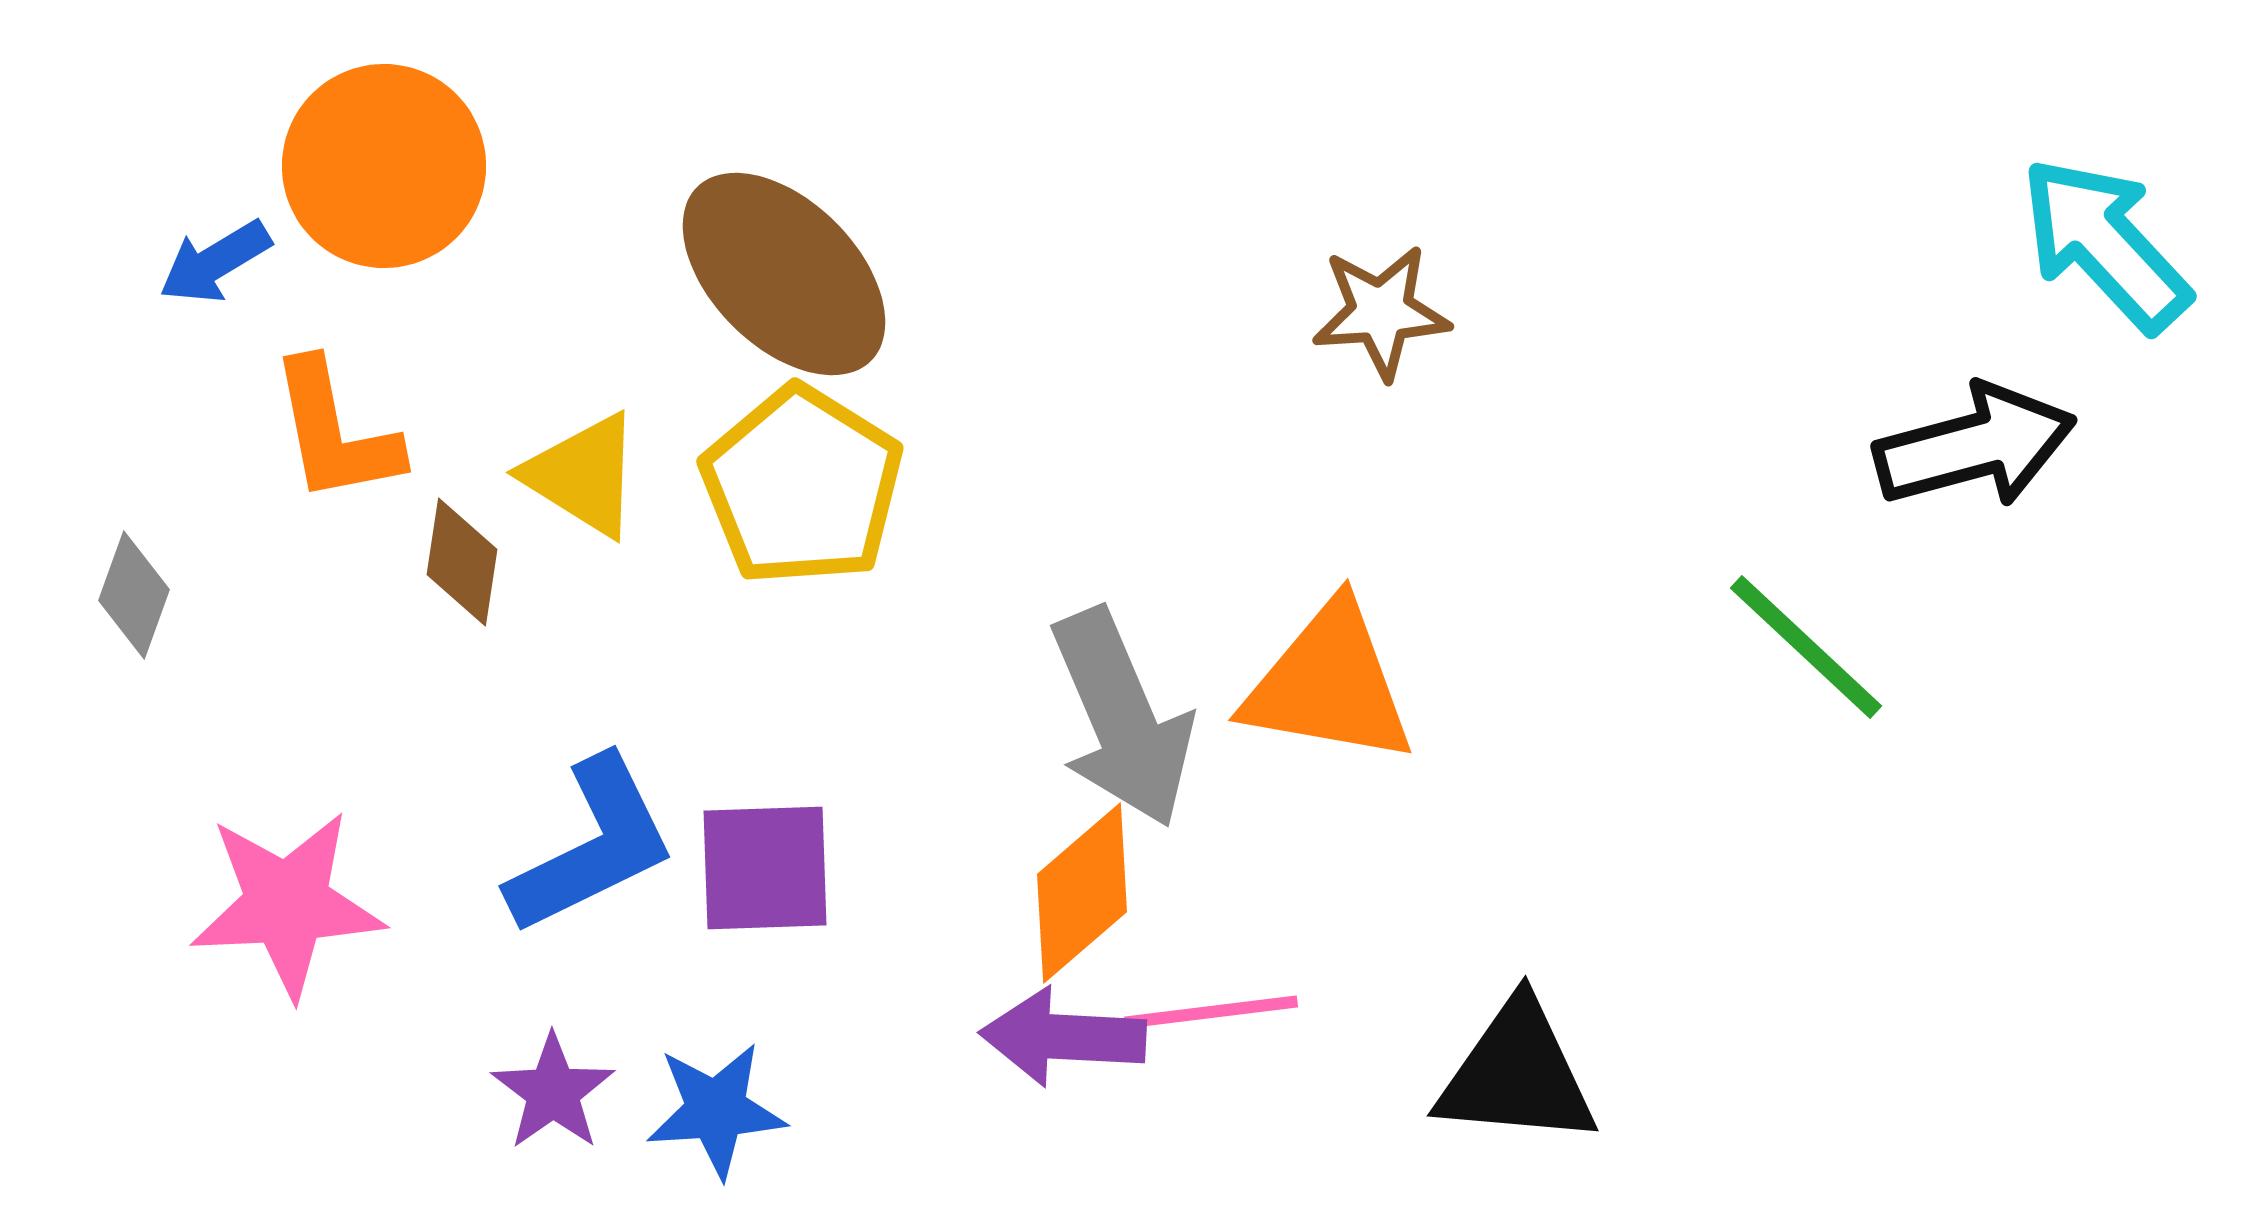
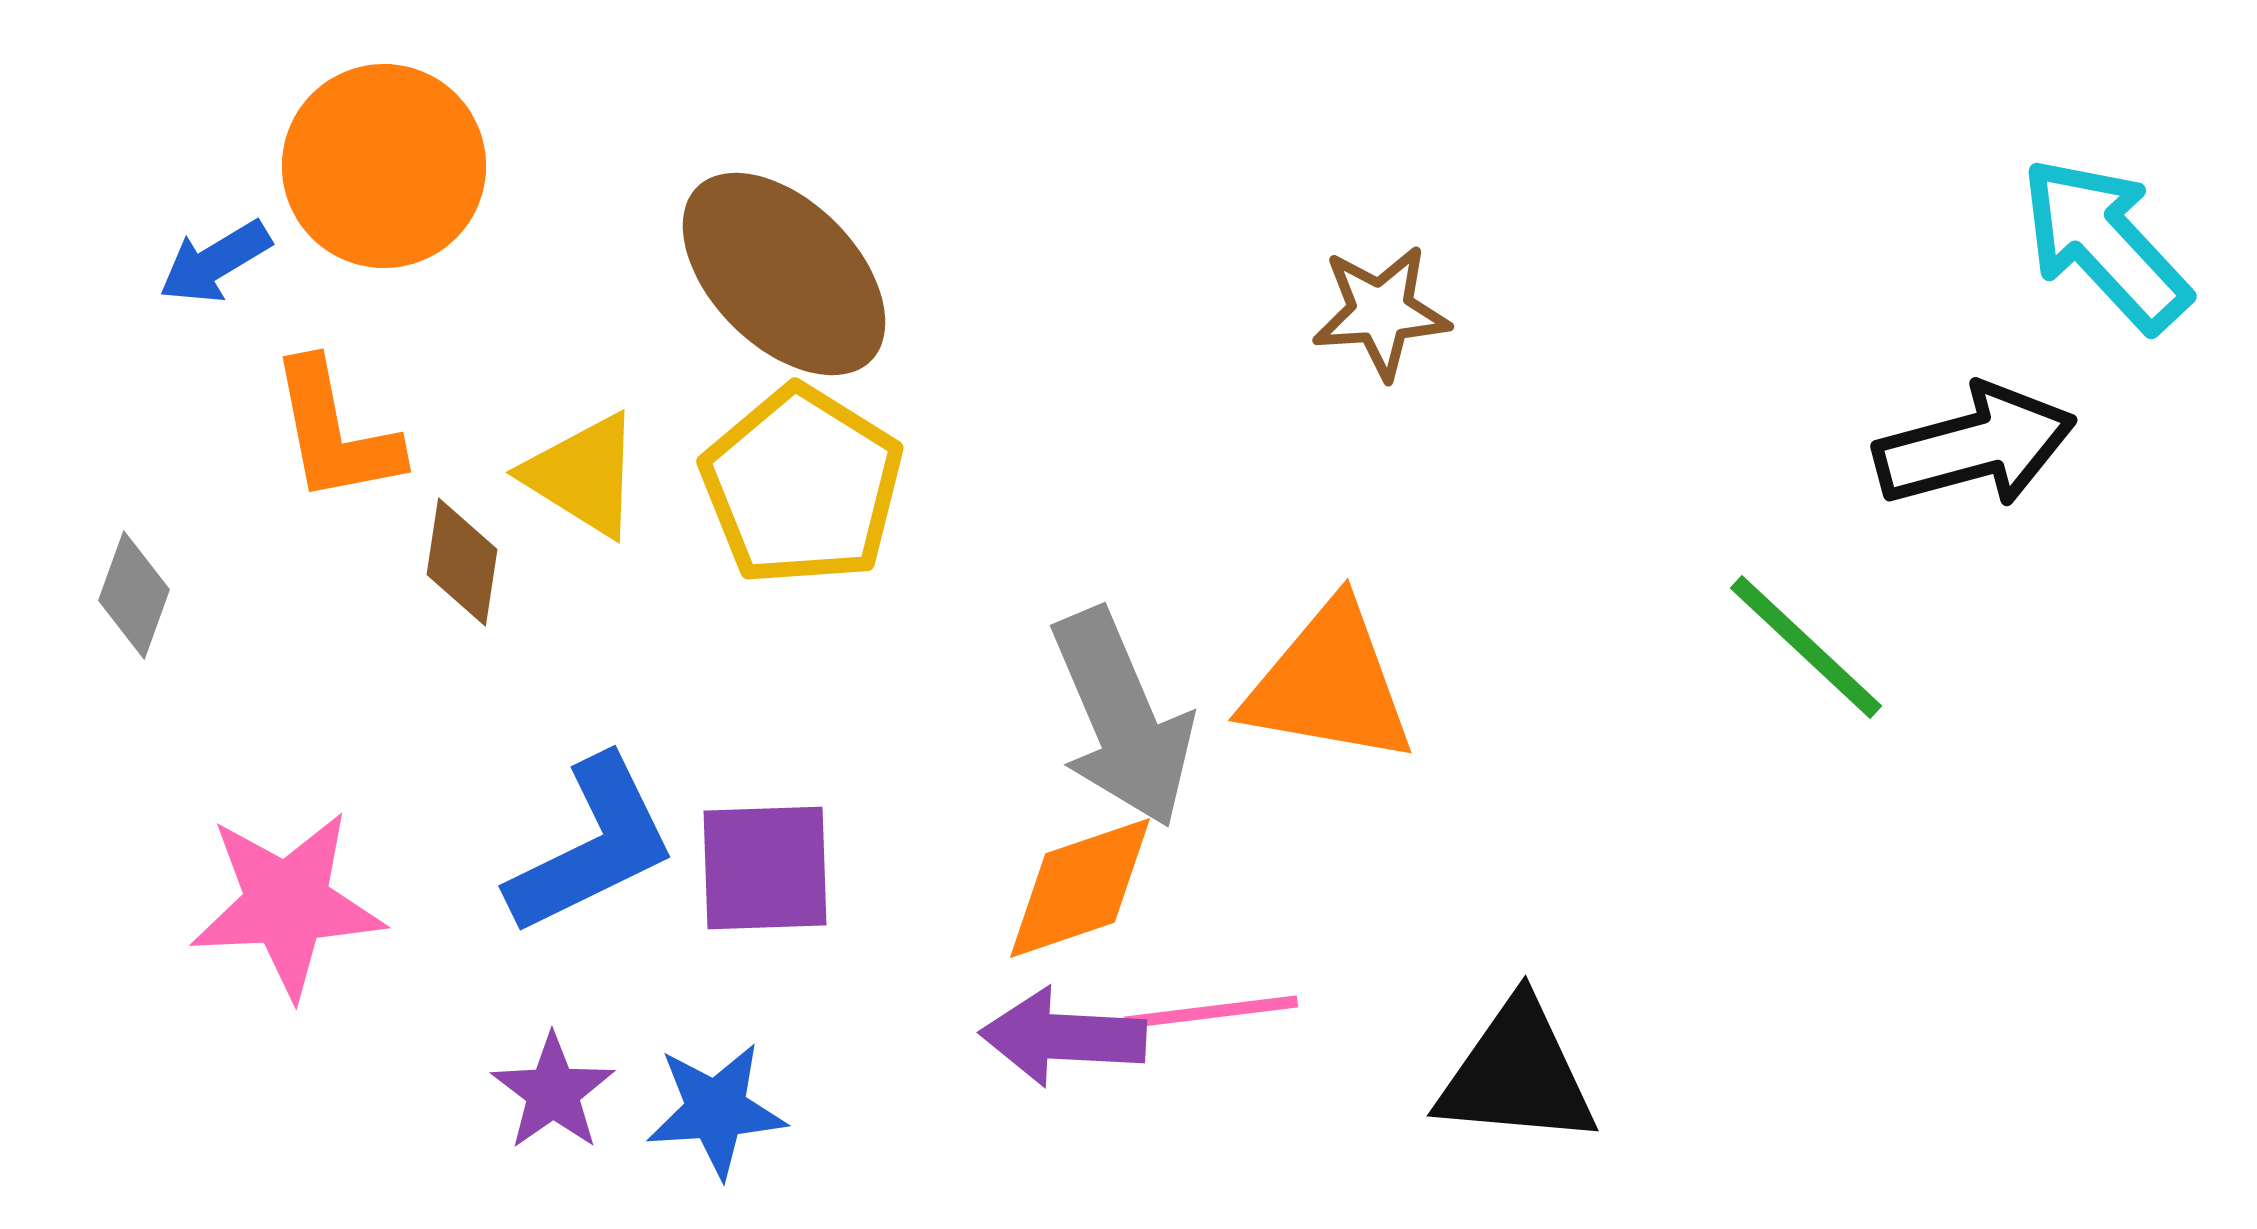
orange diamond: moved 2 px left, 5 px up; rotated 22 degrees clockwise
